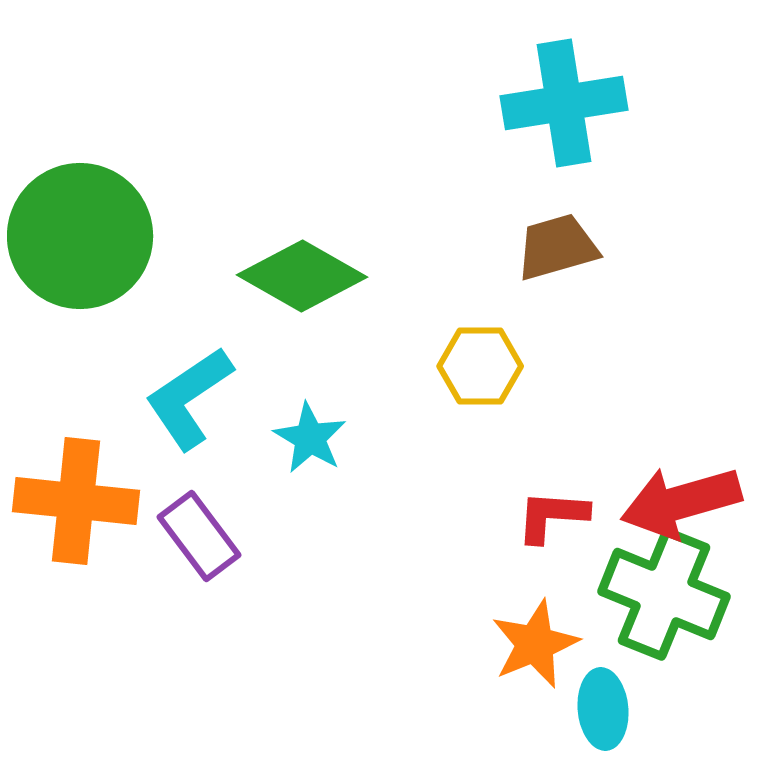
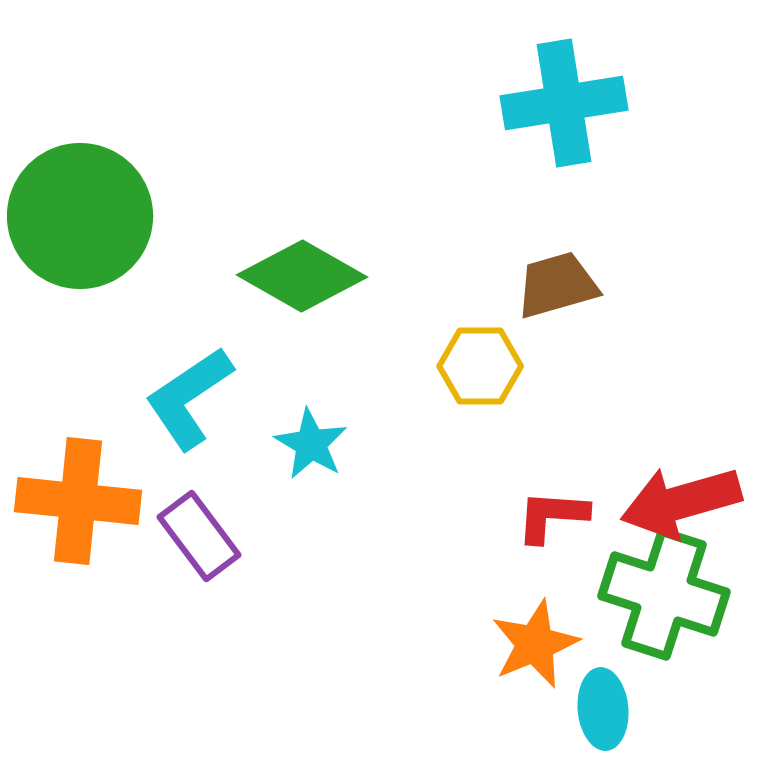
green circle: moved 20 px up
brown trapezoid: moved 38 px down
cyan star: moved 1 px right, 6 px down
orange cross: moved 2 px right
green cross: rotated 4 degrees counterclockwise
